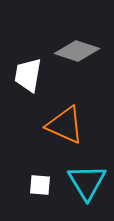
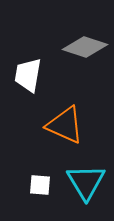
gray diamond: moved 8 px right, 4 px up
cyan triangle: moved 1 px left
